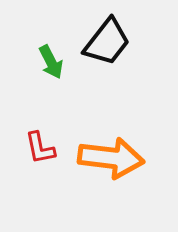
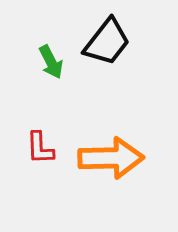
red L-shape: rotated 9 degrees clockwise
orange arrow: rotated 8 degrees counterclockwise
